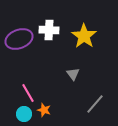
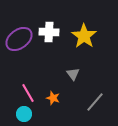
white cross: moved 2 px down
purple ellipse: rotated 16 degrees counterclockwise
gray line: moved 2 px up
orange star: moved 9 px right, 12 px up
